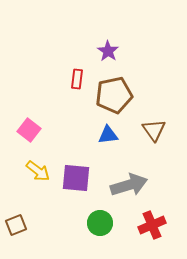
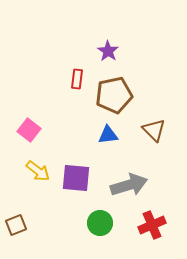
brown triangle: rotated 10 degrees counterclockwise
